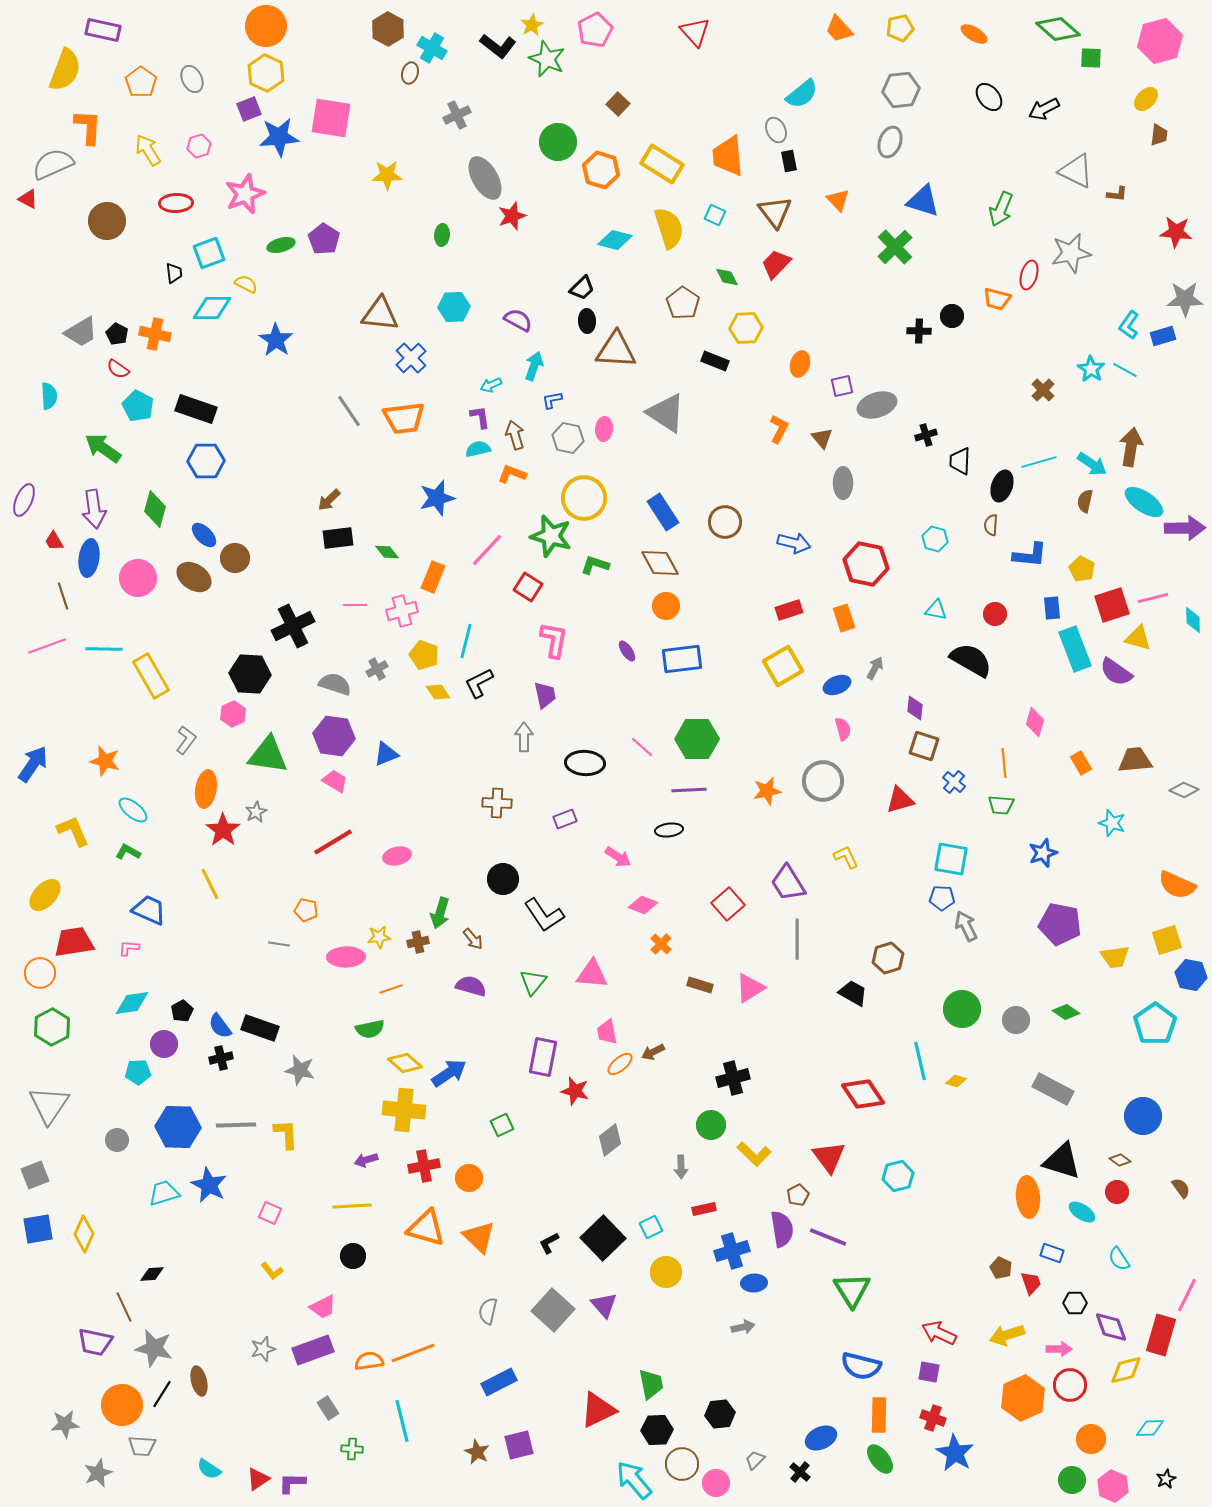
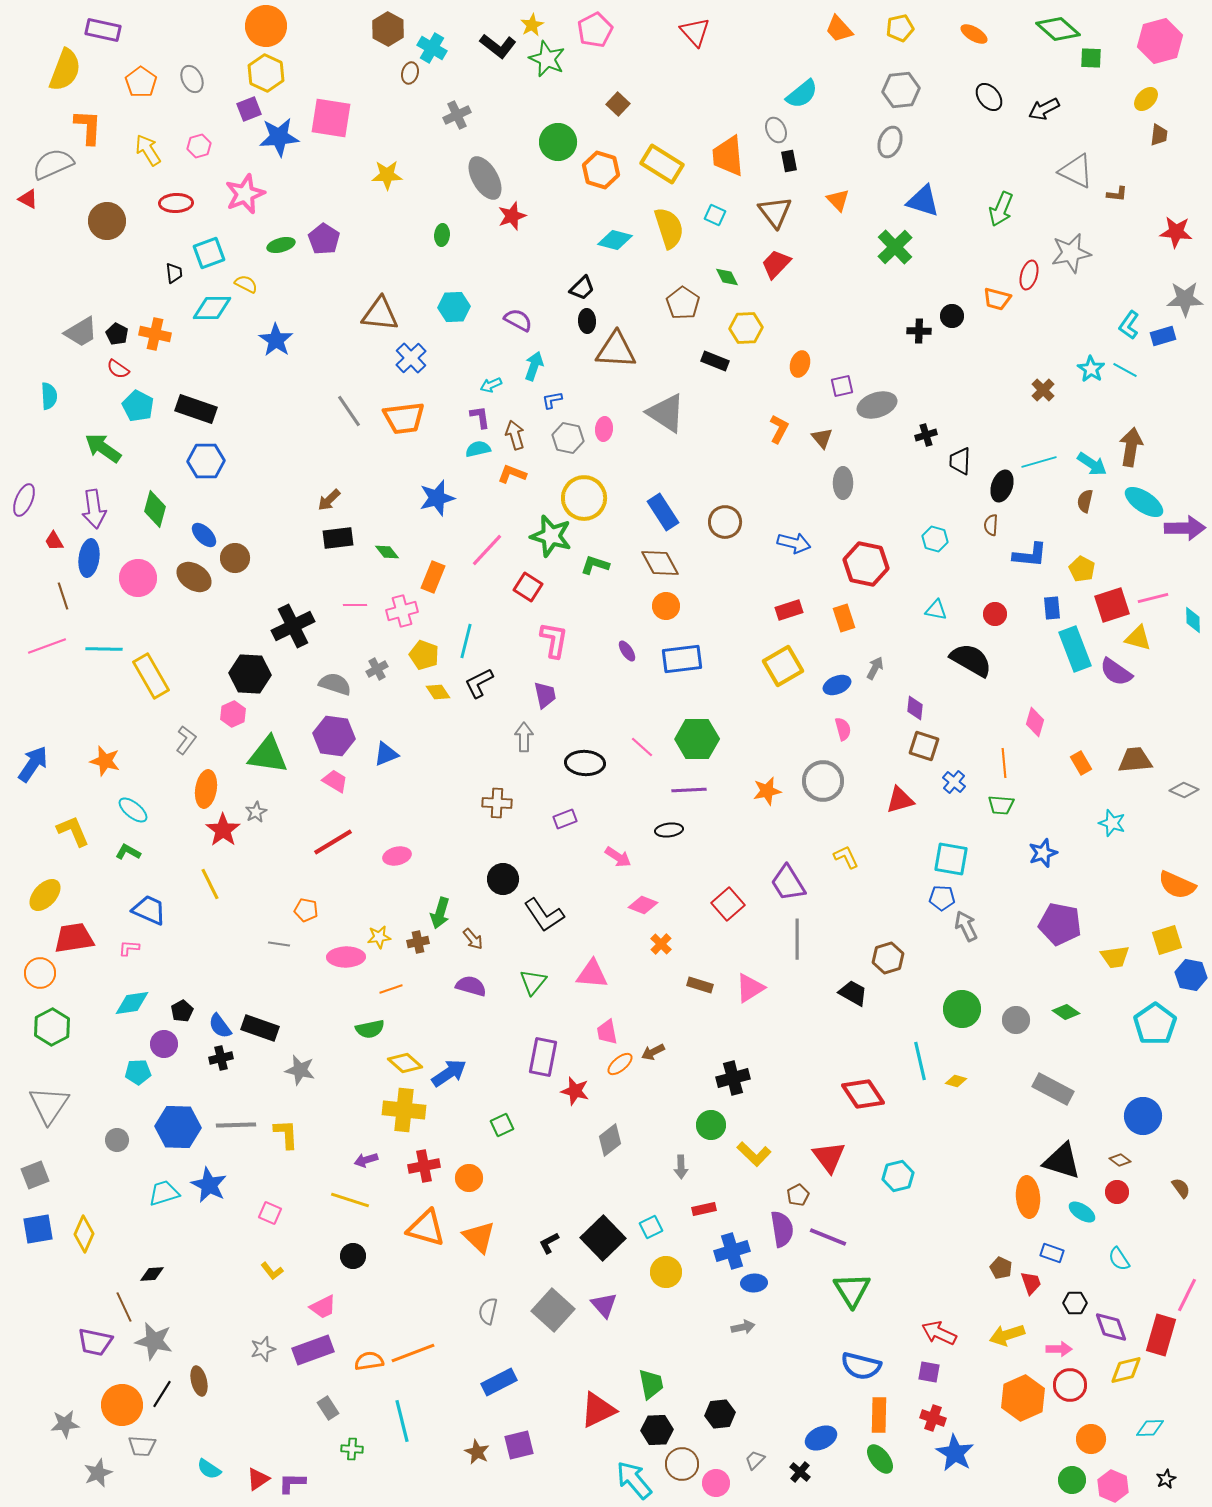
red trapezoid at (74, 942): moved 4 px up
yellow line at (352, 1206): moved 2 px left, 6 px up; rotated 21 degrees clockwise
gray star at (154, 1348): moved 7 px up
